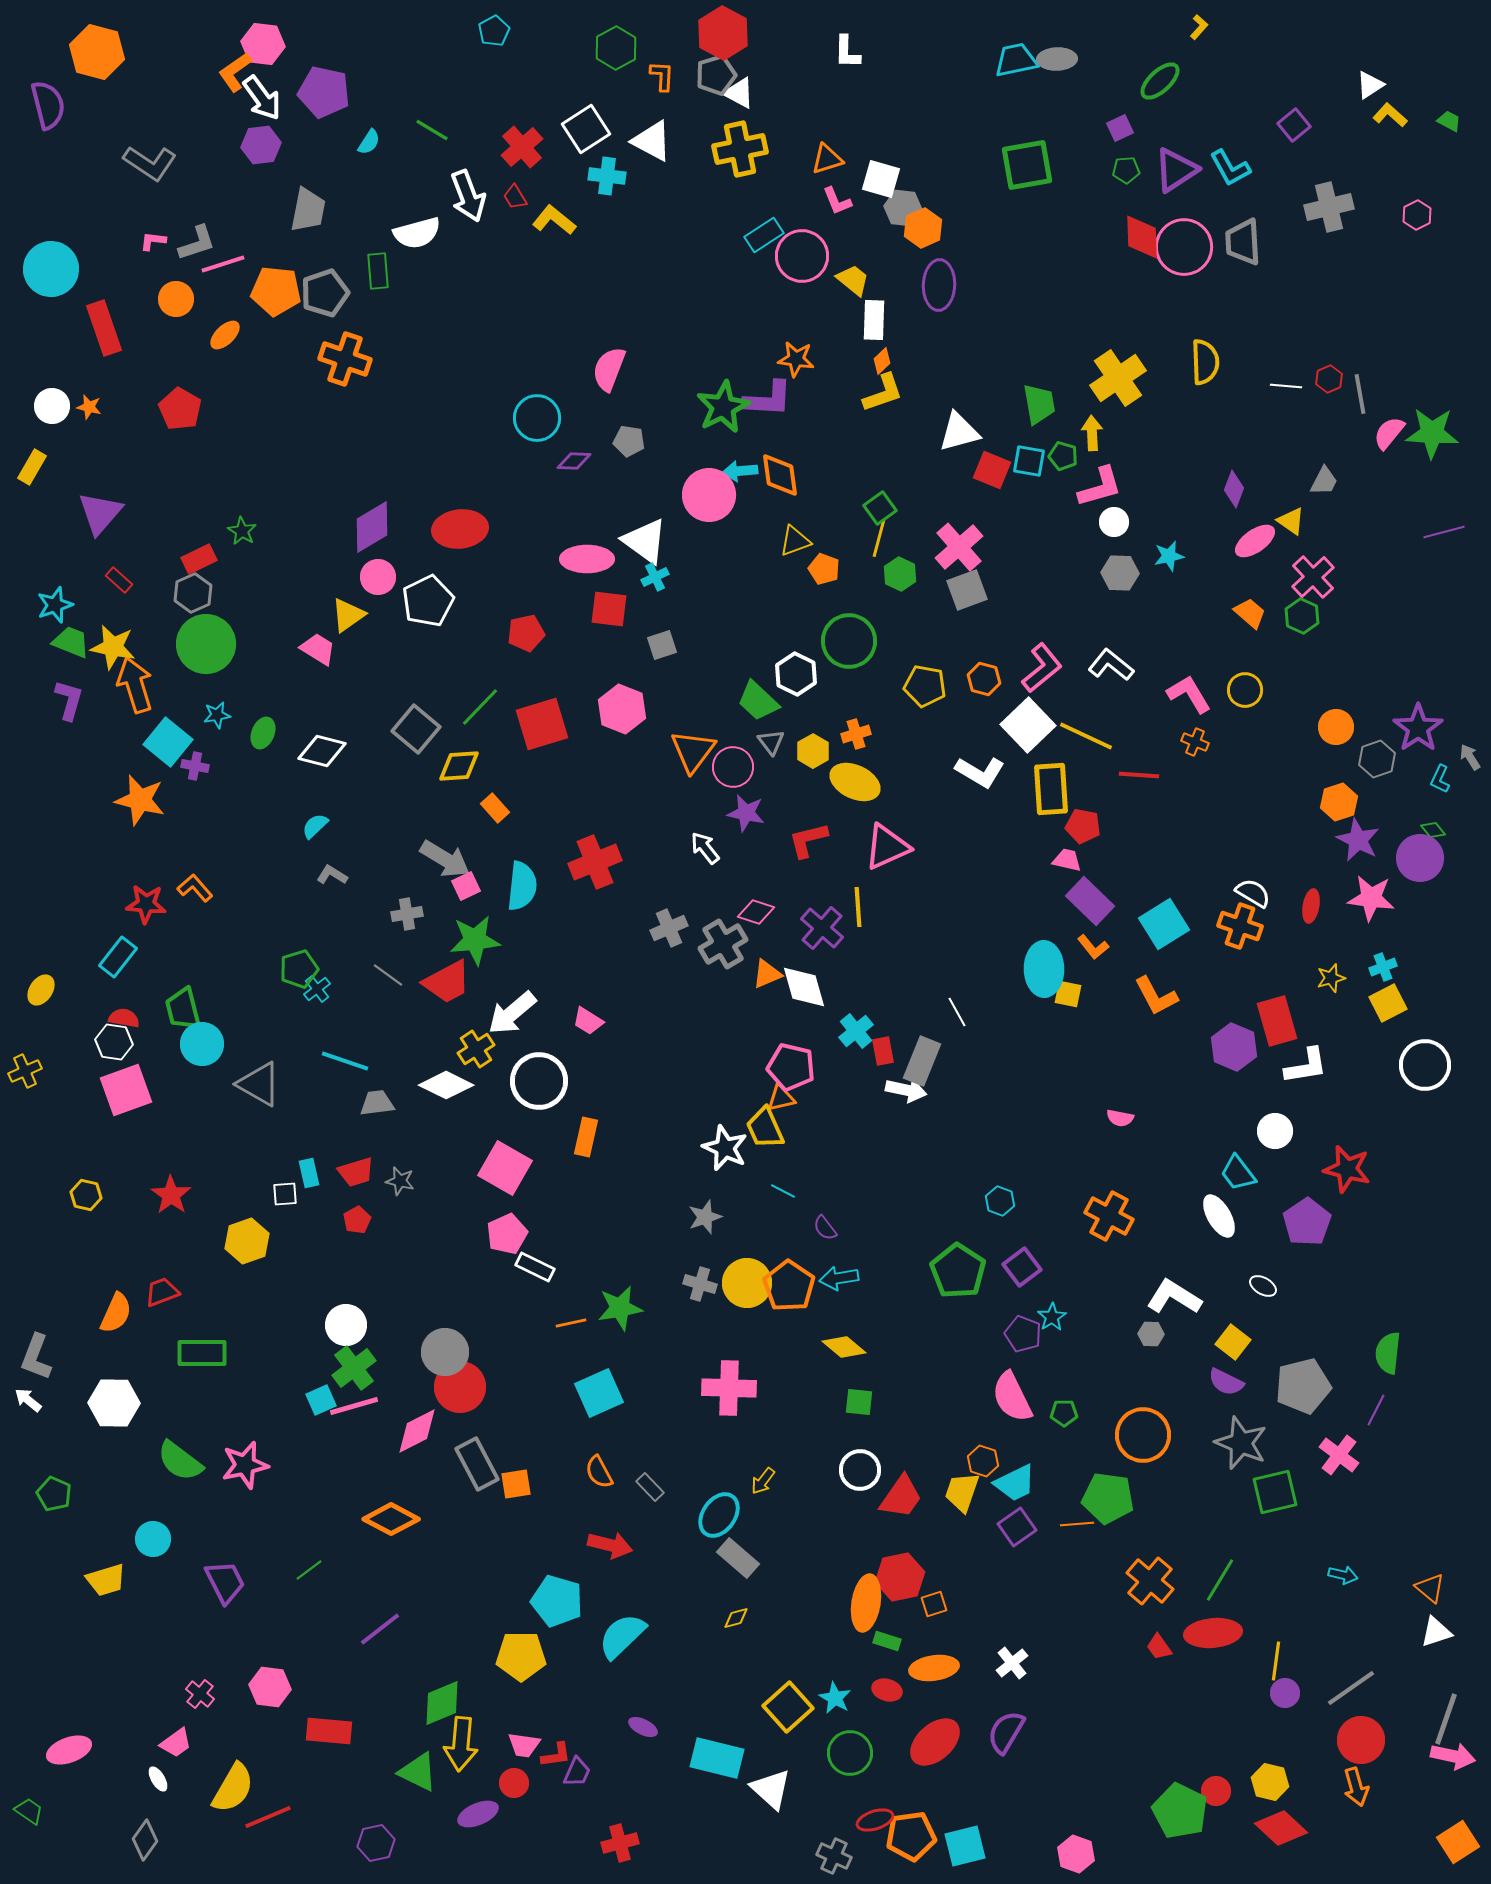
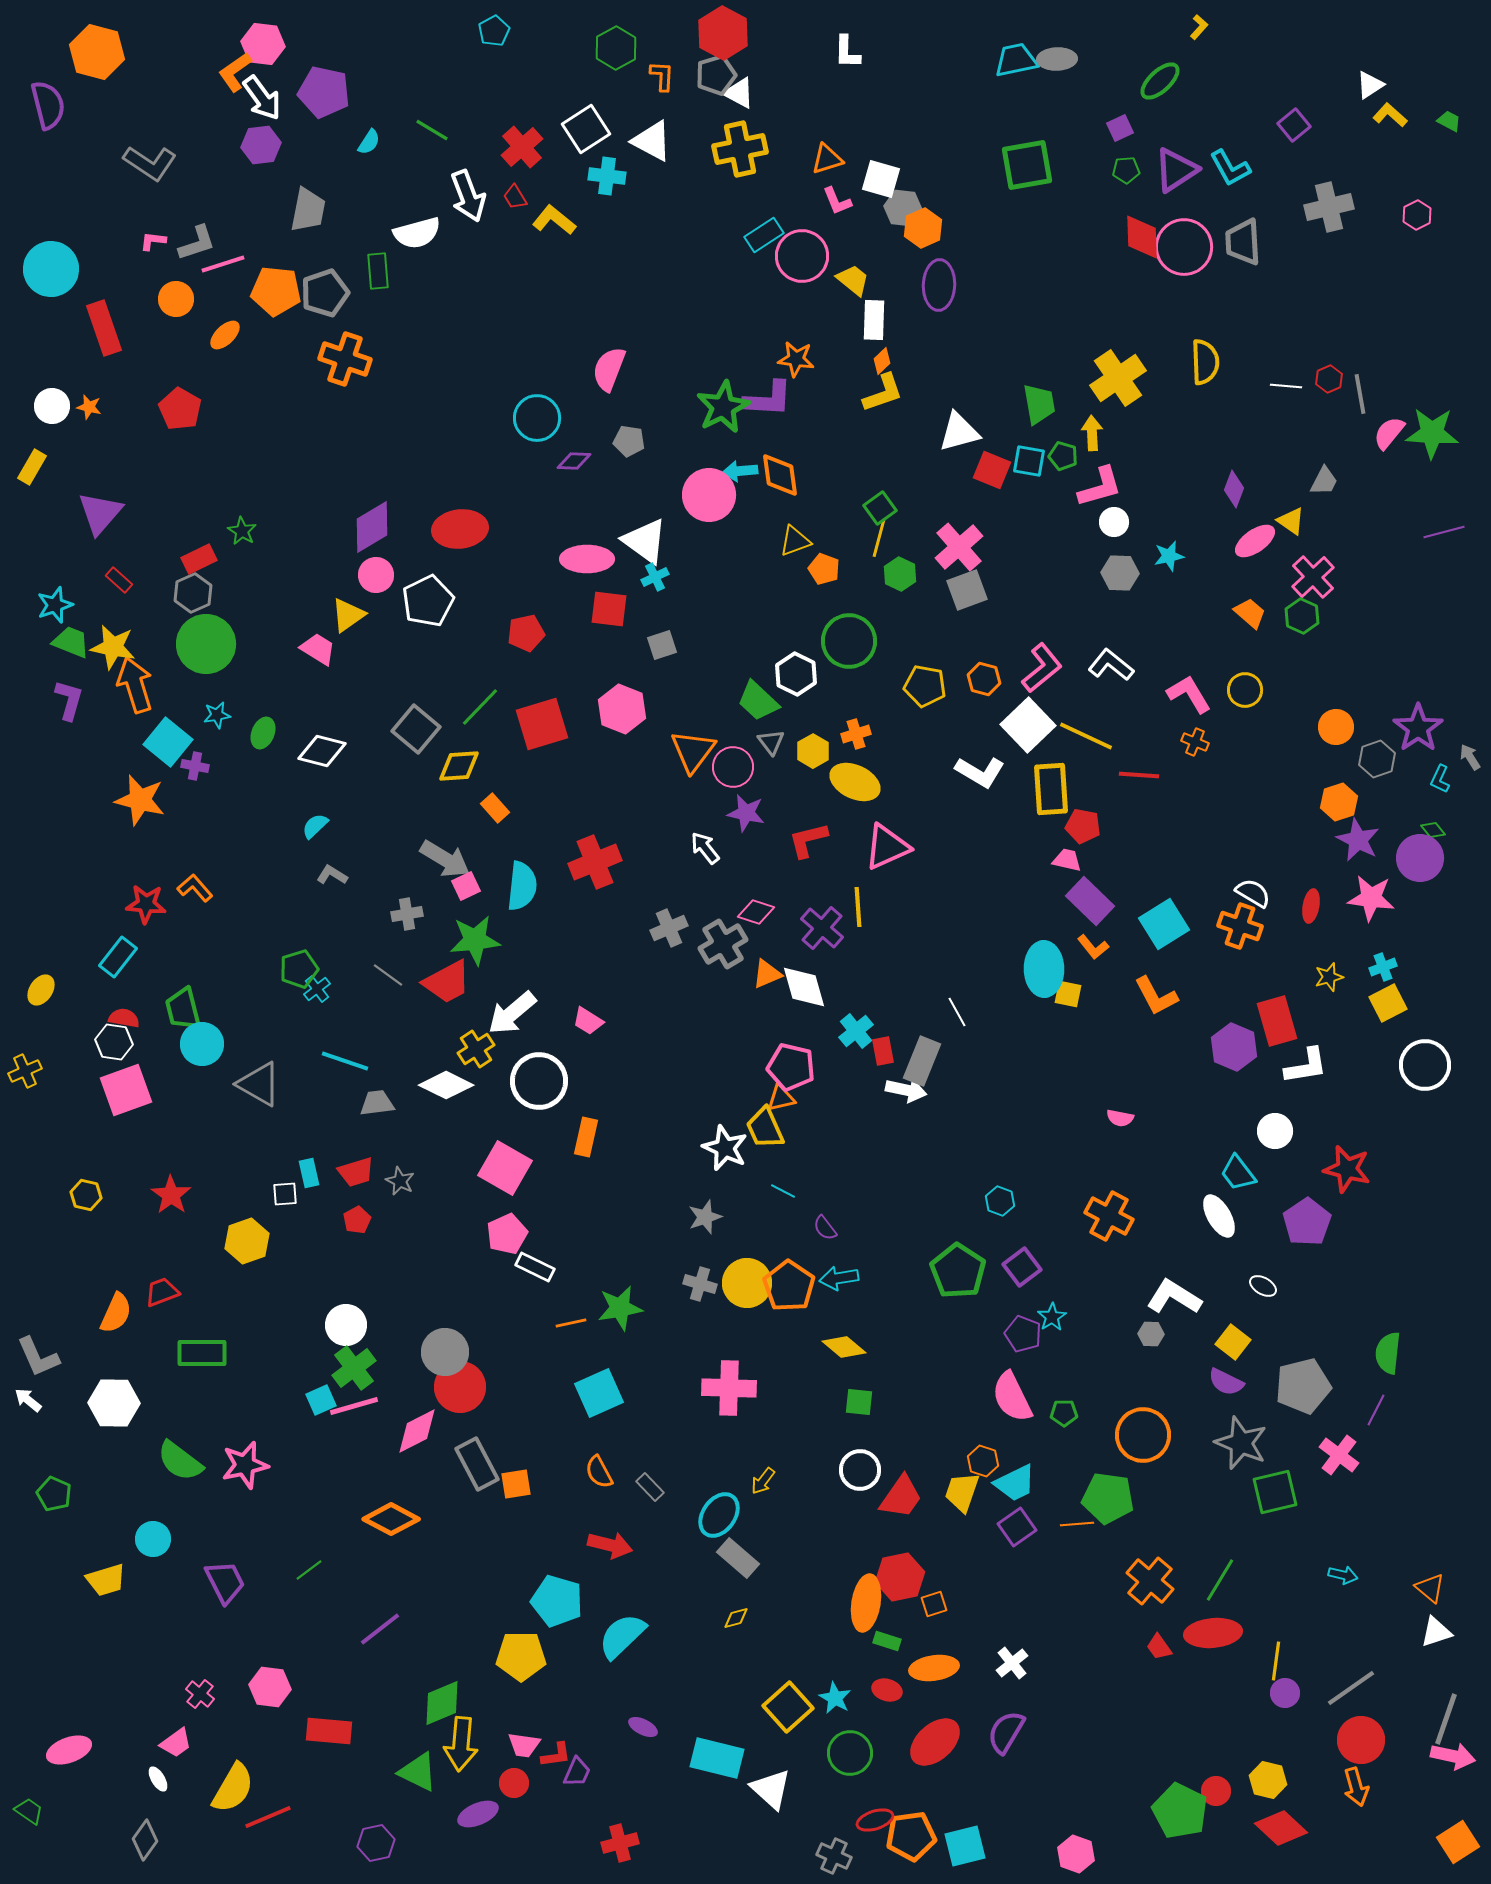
pink circle at (378, 577): moved 2 px left, 2 px up
yellow star at (1331, 978): moved 2 px left, 1 px up
gray star at (400, 1181): rotated 12 degrees clockwise
gray L-shape at (36, 1357): moved 2 px right; rotated 45 degrees counterclockwise
yellow hexagon at (1270, 1782): moved 2 px left, 2 px up
